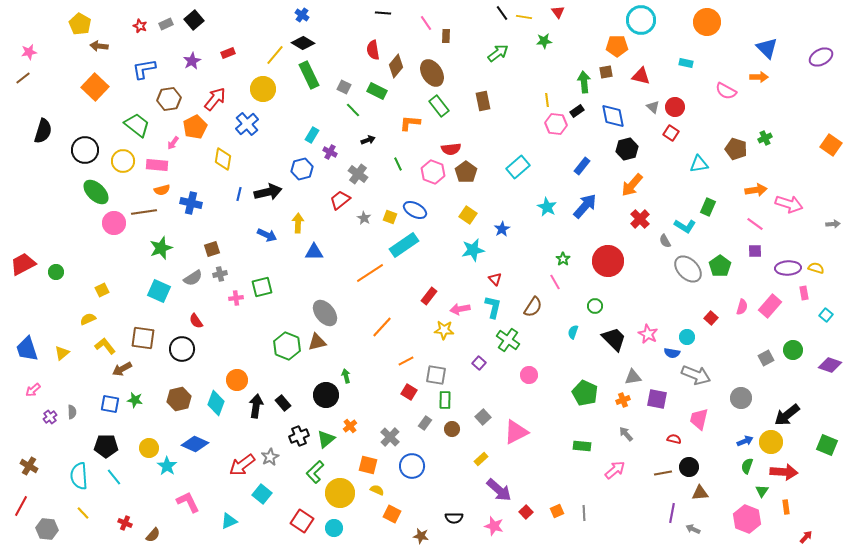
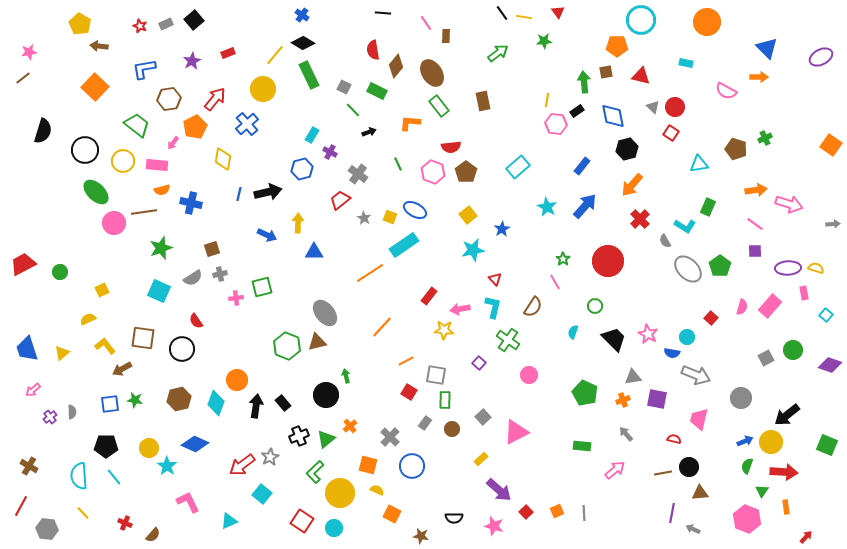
yellow line at (547, 100): rotated 16 degrees clockwise
black arrow at (368, 140): moved 1 px right, 8 px up
red semicircle at (451, 149): moved 2 px up
yellow square at (468, 215): rotated 18 degrees clockwise
green circle at (56, 272): moved 4 px right
blue square at (110, 404): rotated 18 degrees counterclockwise
